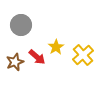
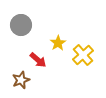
yellow star: moved 2 px right, 4 px up
red arrow: moved 1 px right, 3 px down
brown star: moved 6 px right, 18 px down
